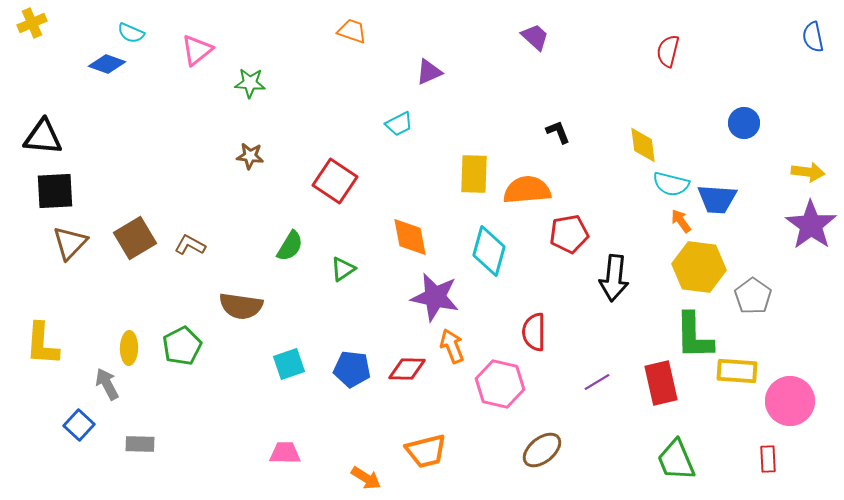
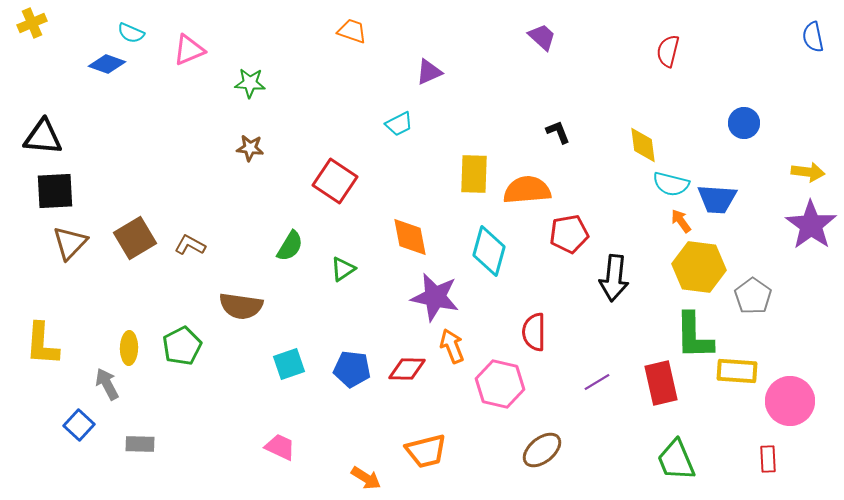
purple trapezoid at (535, 37): moved 7 px right
pink triangle at (197, 50): moved 8 px left; rotated 16 degrees clockwise
brown star at (250, 156): moved 8 px up
pink trapezoid at (285, 453): moved 5 px left, 6 px up; rotated 24 degrees clockwise
